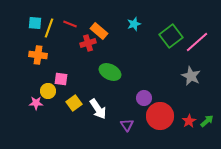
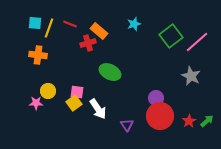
pink square: moved 16 px right, 13 px down
purple circle: moved 12 px right
